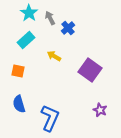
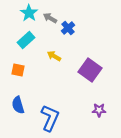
gray arrow: rotated 32 degrees counterclockwise
orange square: moved 1 px up
blue semicircle: moved 1 px left, 1 px down
purple star: moved 1 px left; rotated 24 degrees counterclockwise
